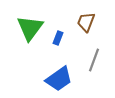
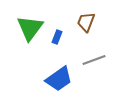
blue rectangle: moved 1 px left, 1 px up
gray line: rotated 50 degrees clockwise
